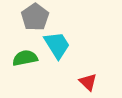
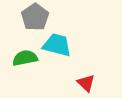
cyan trapezoid: rotated 44 degrees counterclockwise
red triangle: moved 2 px left, 1 px down
